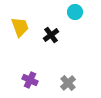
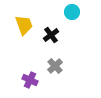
cyan circle: moved 3 px left
yellow trapezoid: moved 4 px right, 2 px up
gray cross: moved 13 px left, 17 px up
